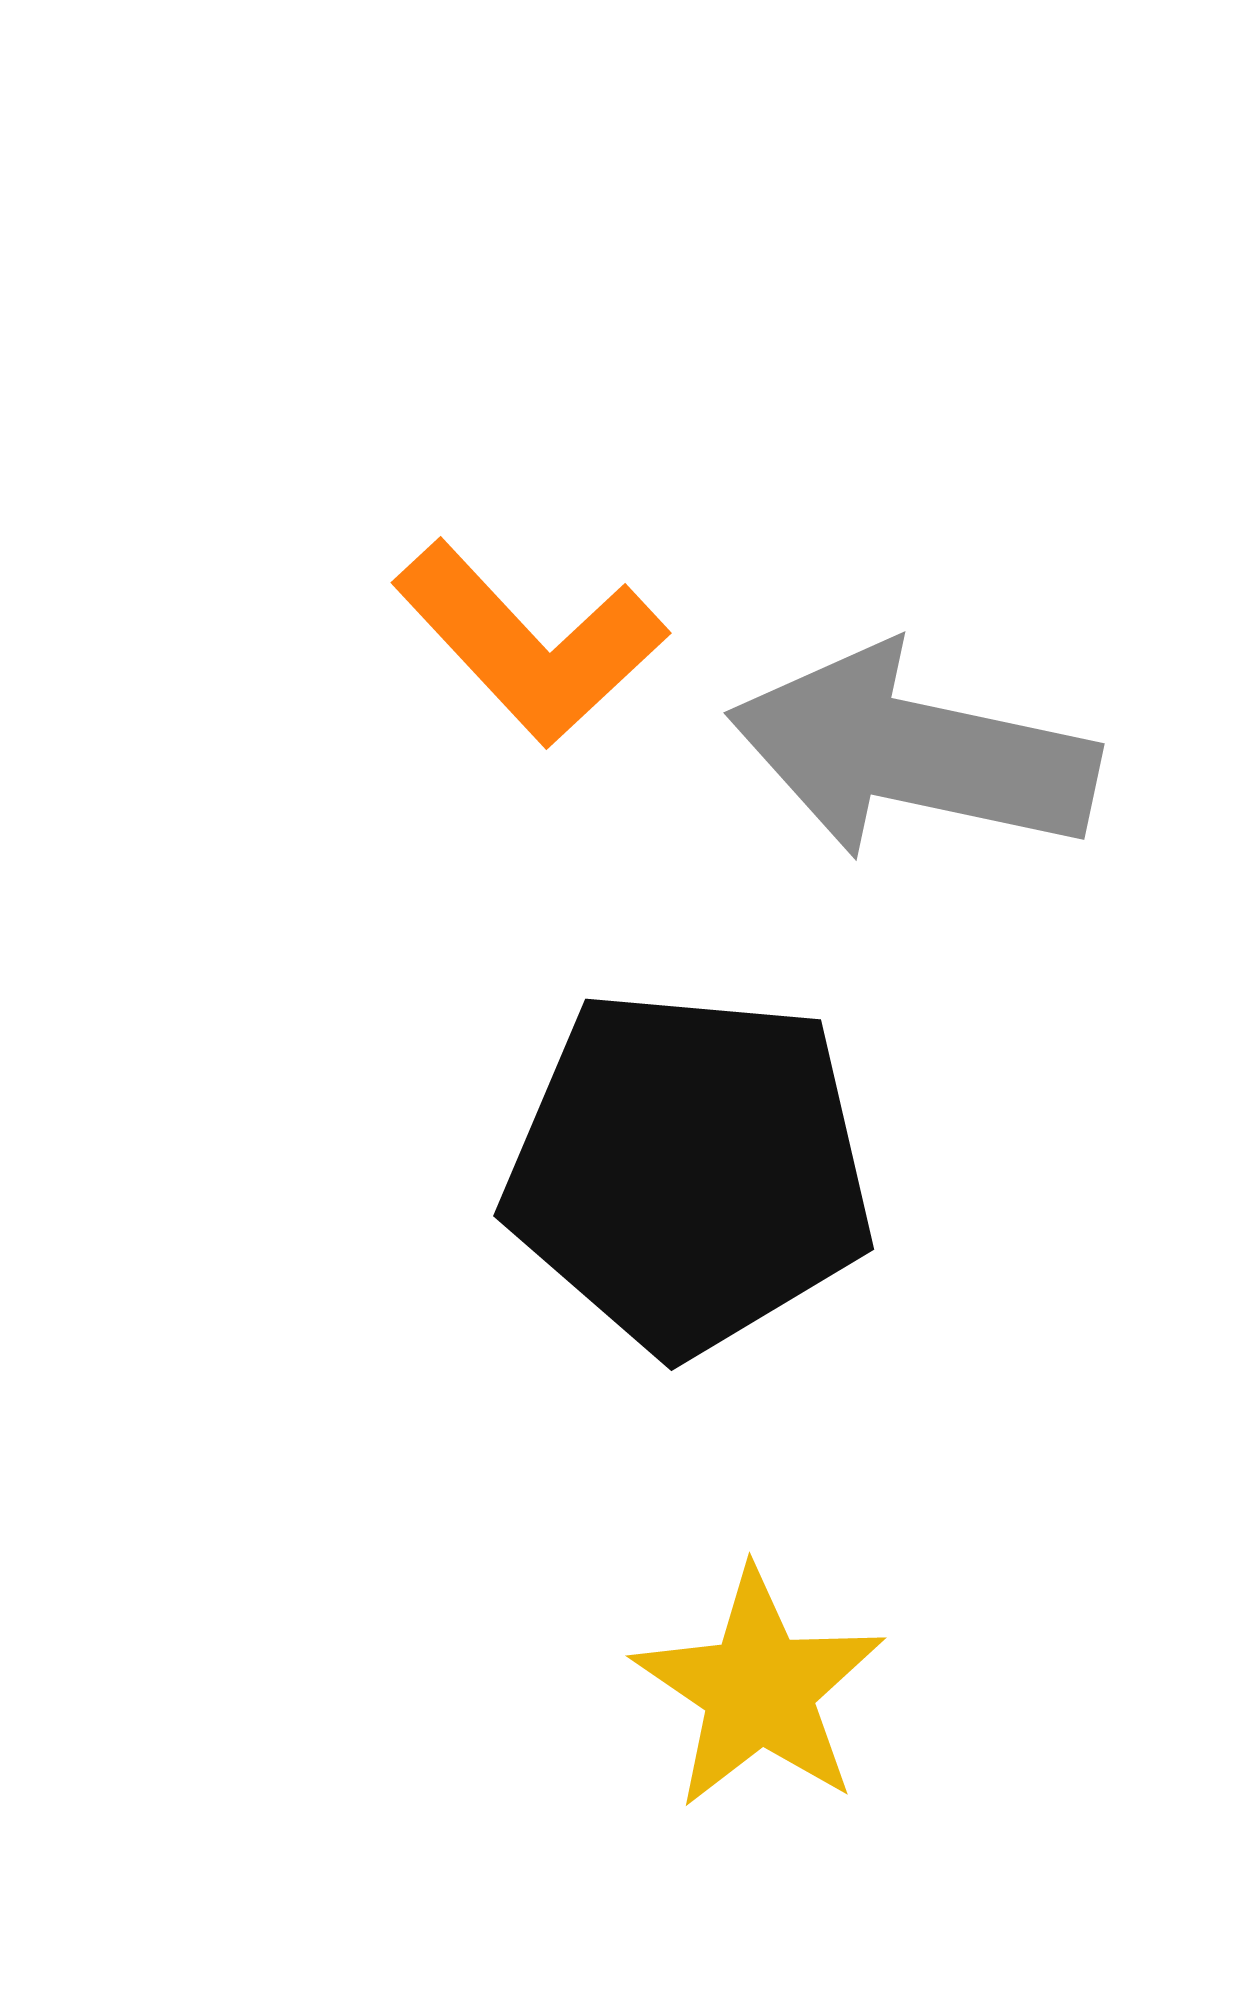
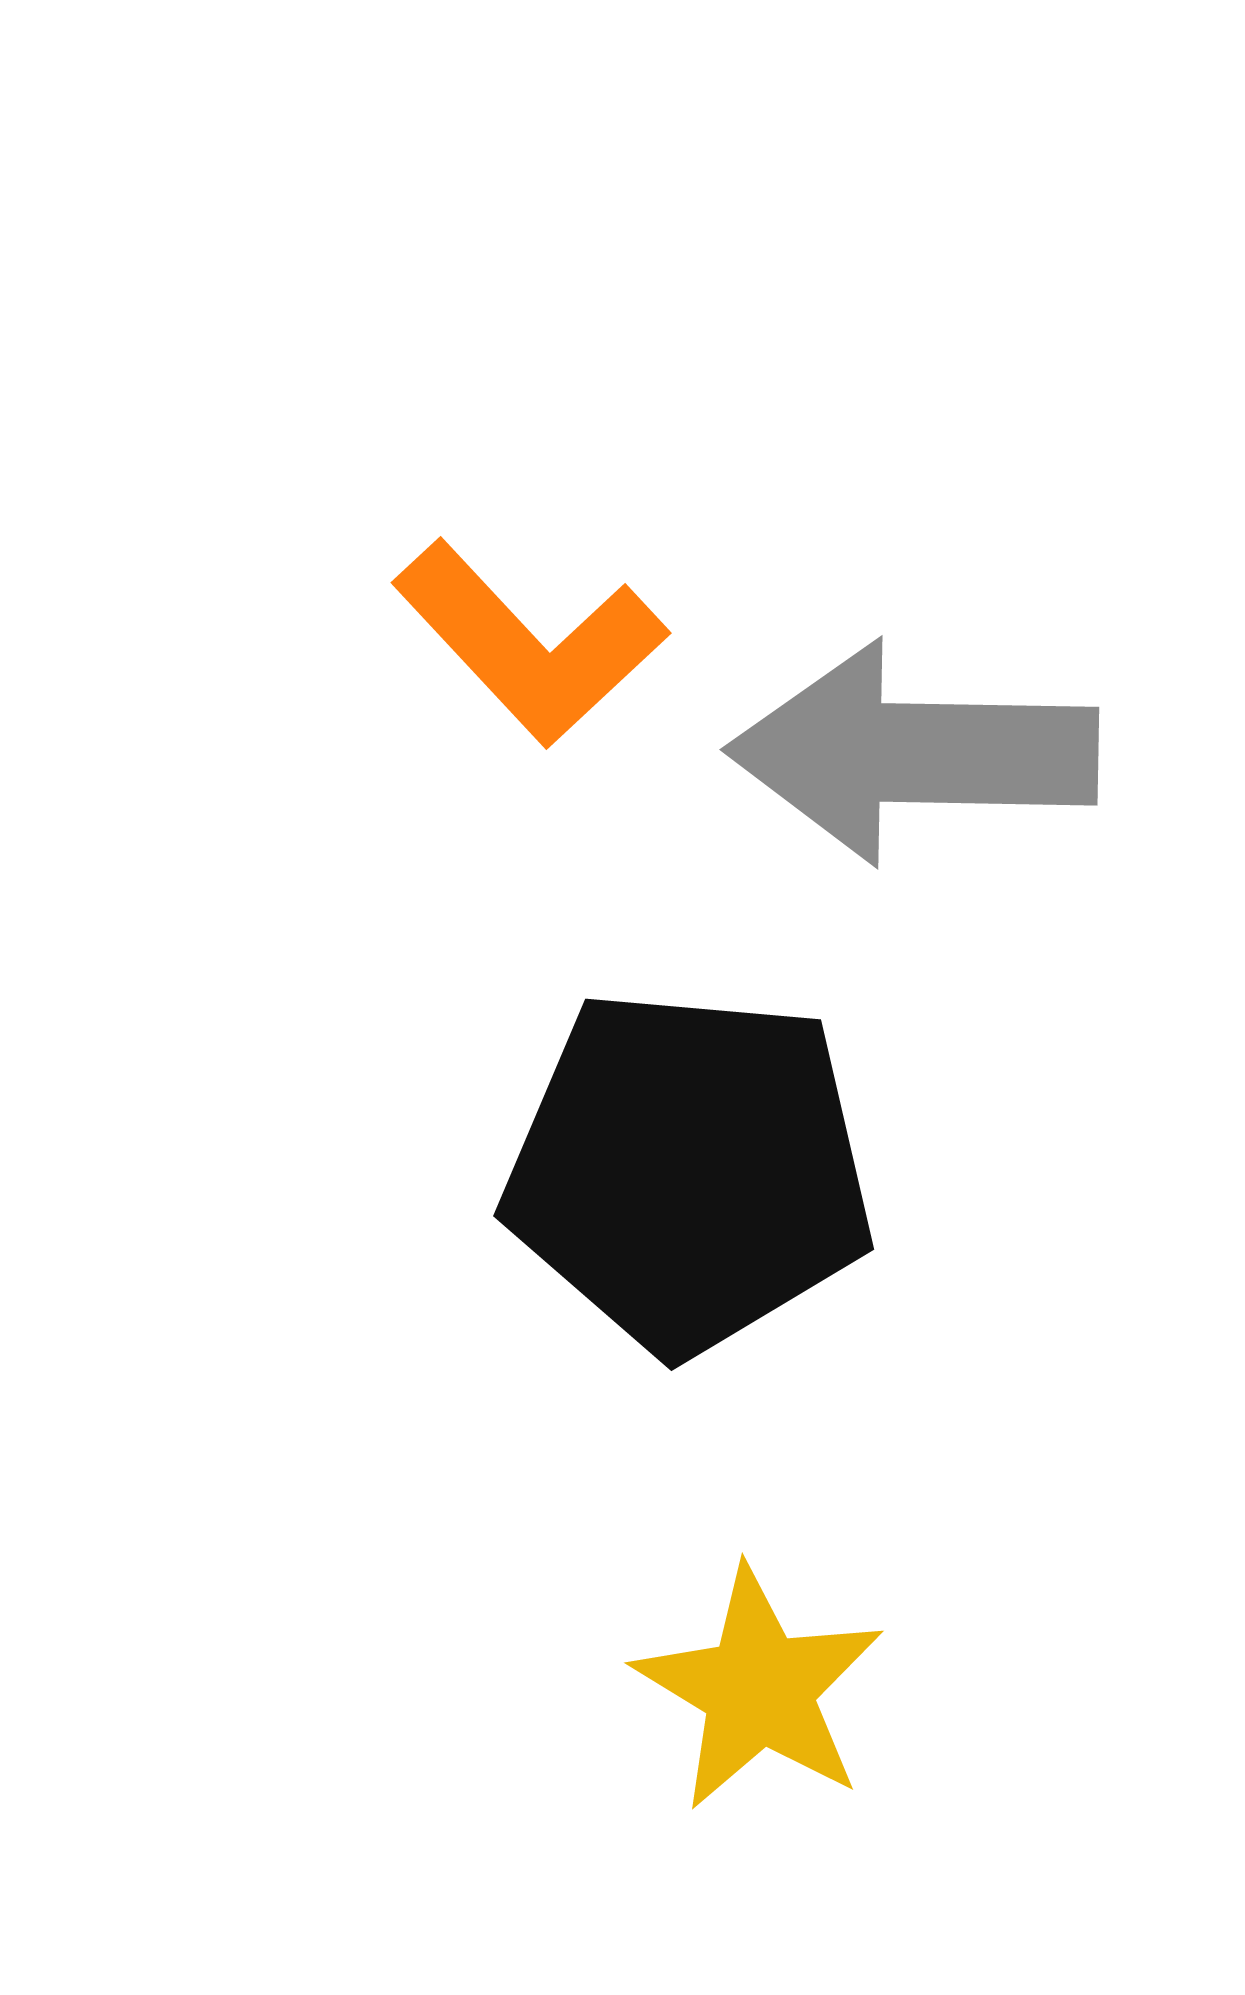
gray arrow: rotated 11 degrees counterclockwise
yellow star: rotated 3 degrees counterclockwise
